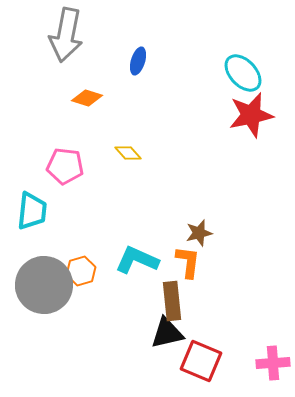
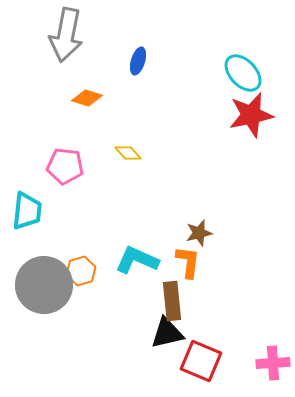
cyan trapezoid: moved 5 px left
